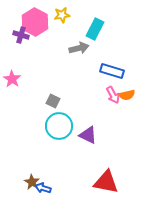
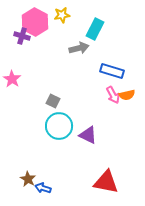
purple cross: moved 1 px right, 1 px down
brown star: moved 4 px left, 3 px up
